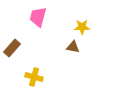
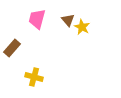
pink trapezoid: moved 1 px left, 2 px down
yellow star: rotated 28 degrees clockwise
brown triangle: moved 5 px left, 27 px up; rotated 40 degrees clockwise
